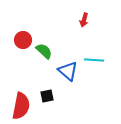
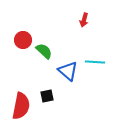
cyan line: moved 1 px right, 2 px down
